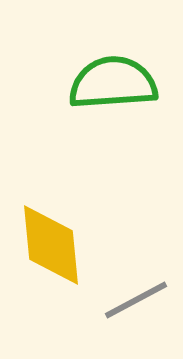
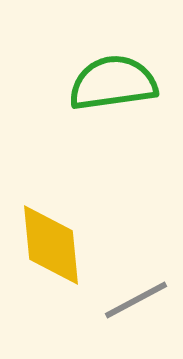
green semicircle: rotated 4 degrees counterclockwise
